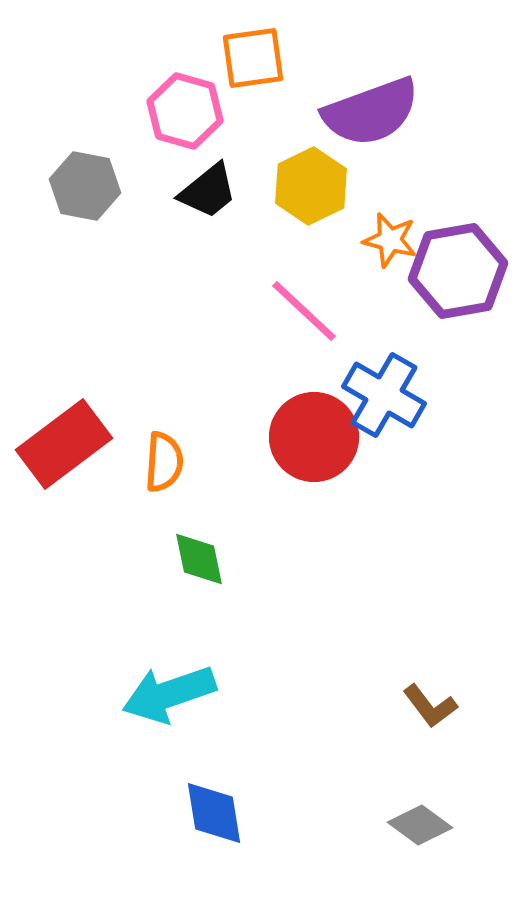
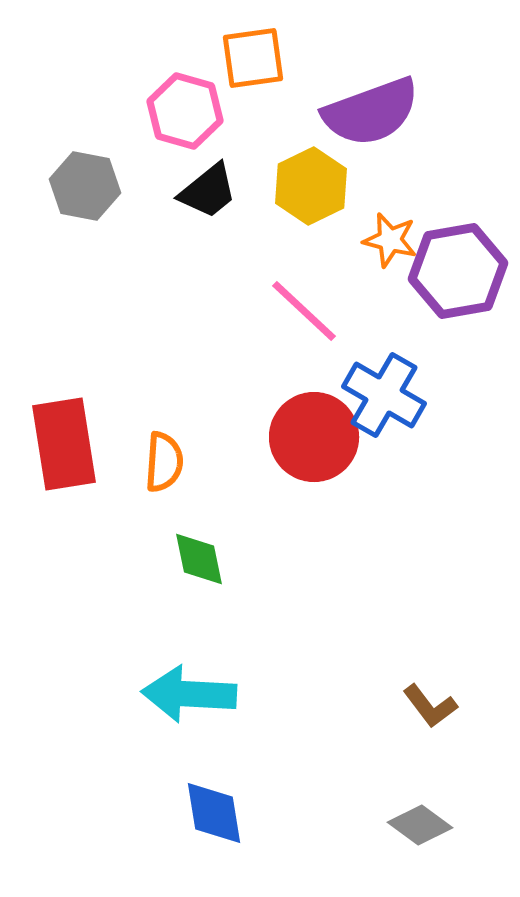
red rectangle: rotated 62 degrees counterclockwise
cyan arrow: moved 20 px right; rotated 22 degrees clockwise
